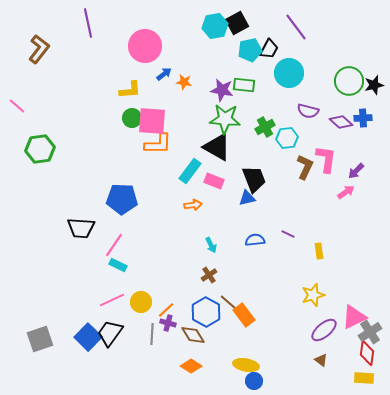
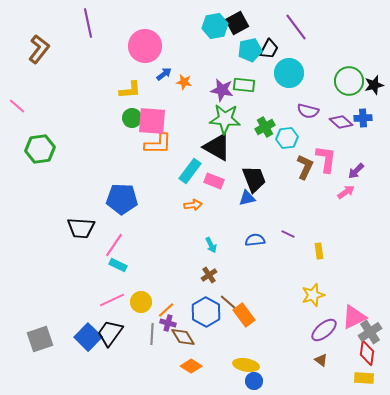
brown diamond at (193, 335): moved 10 px left, 2 px down
